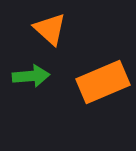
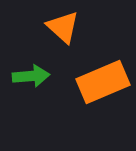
orange triangle: moved 13 px right, 2 px up
